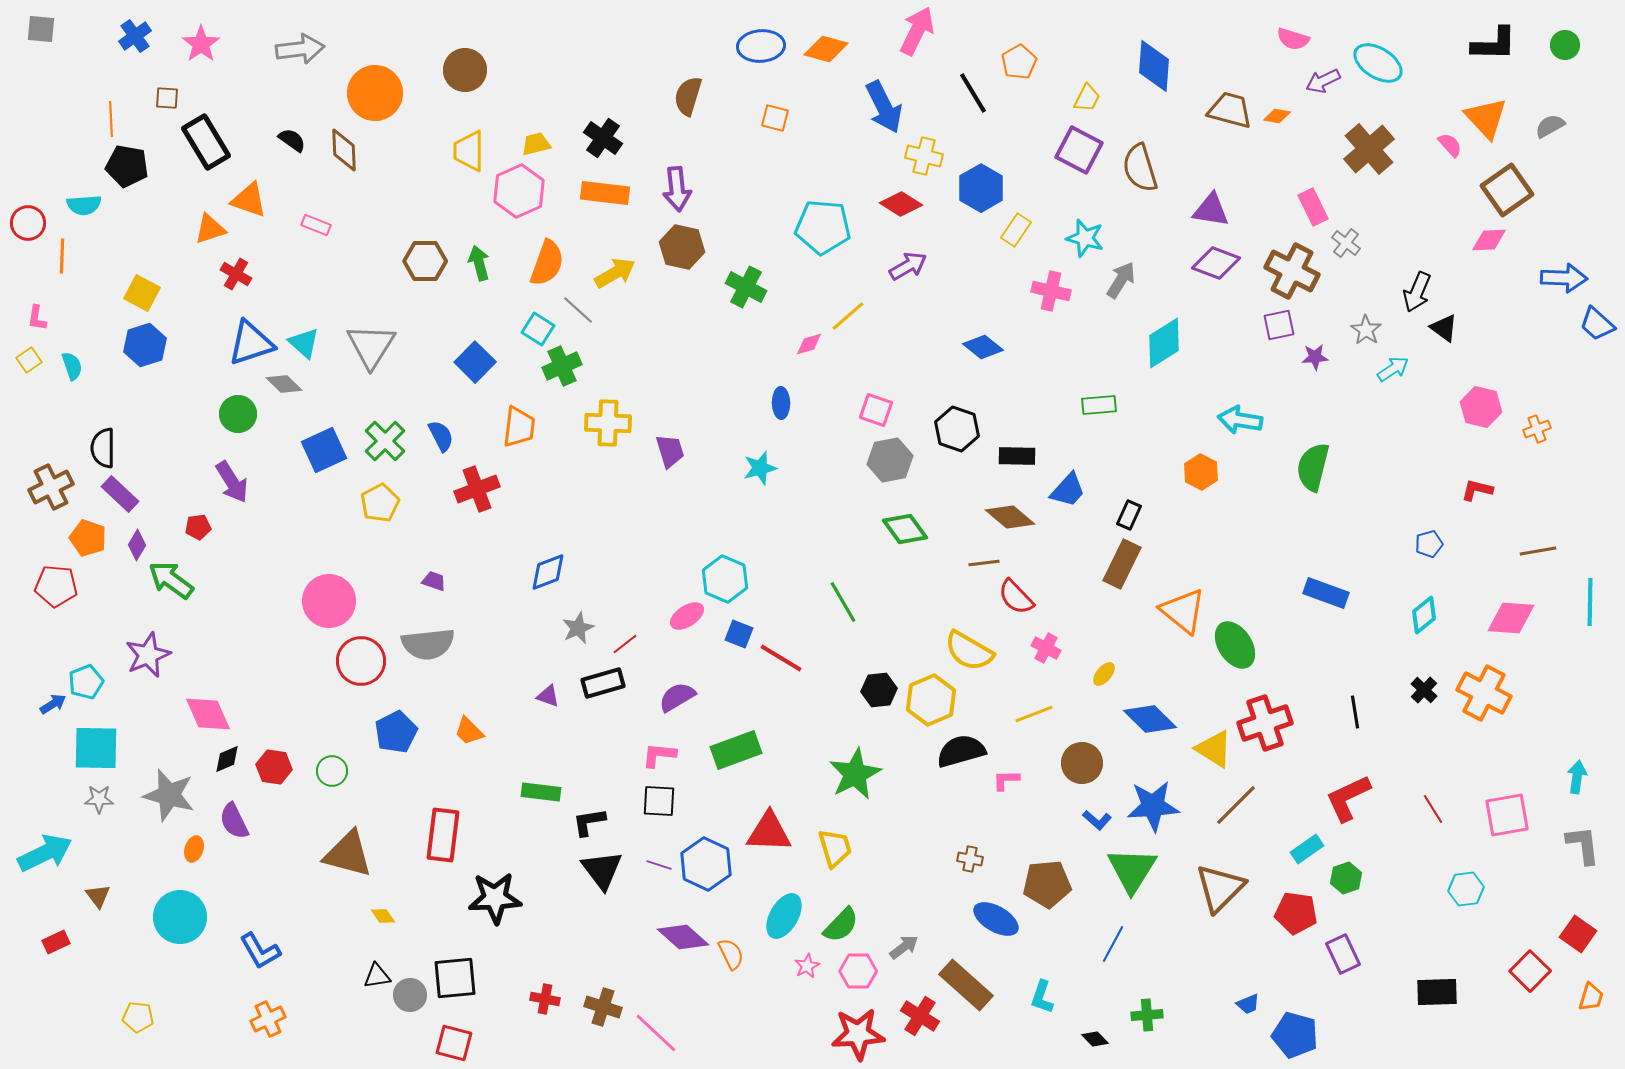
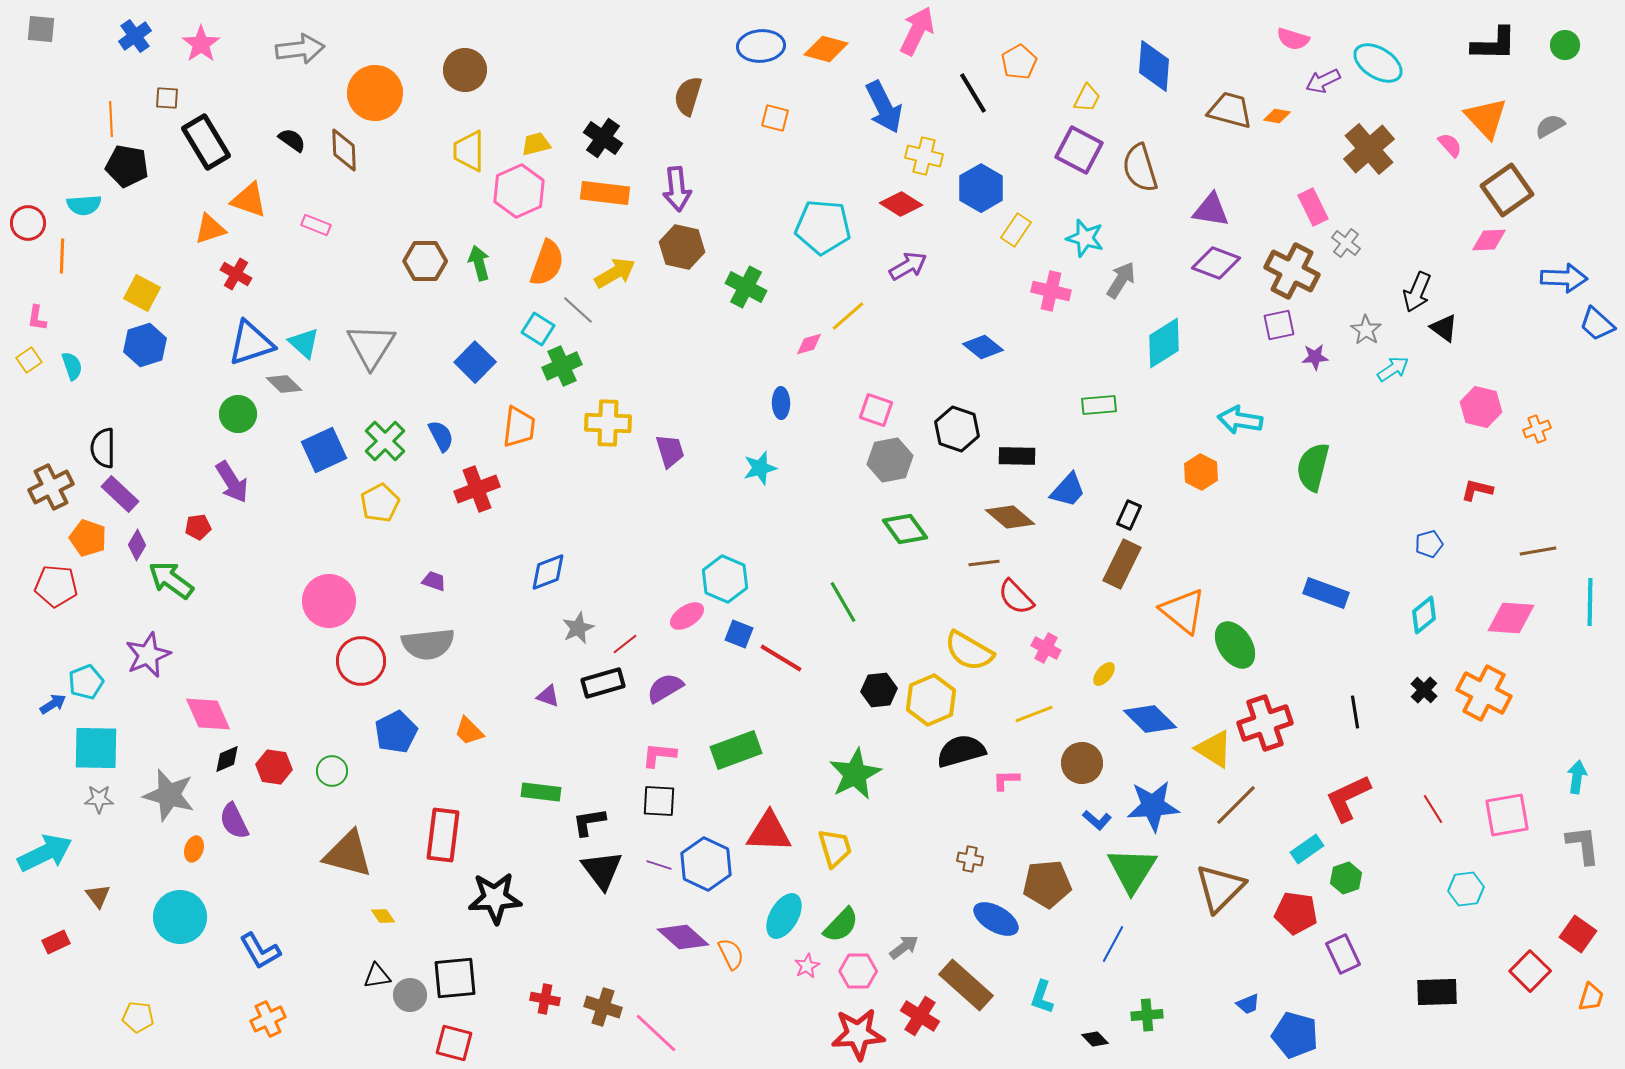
purple semicircle at (677, 697): moved 12 px left, 9 px up
